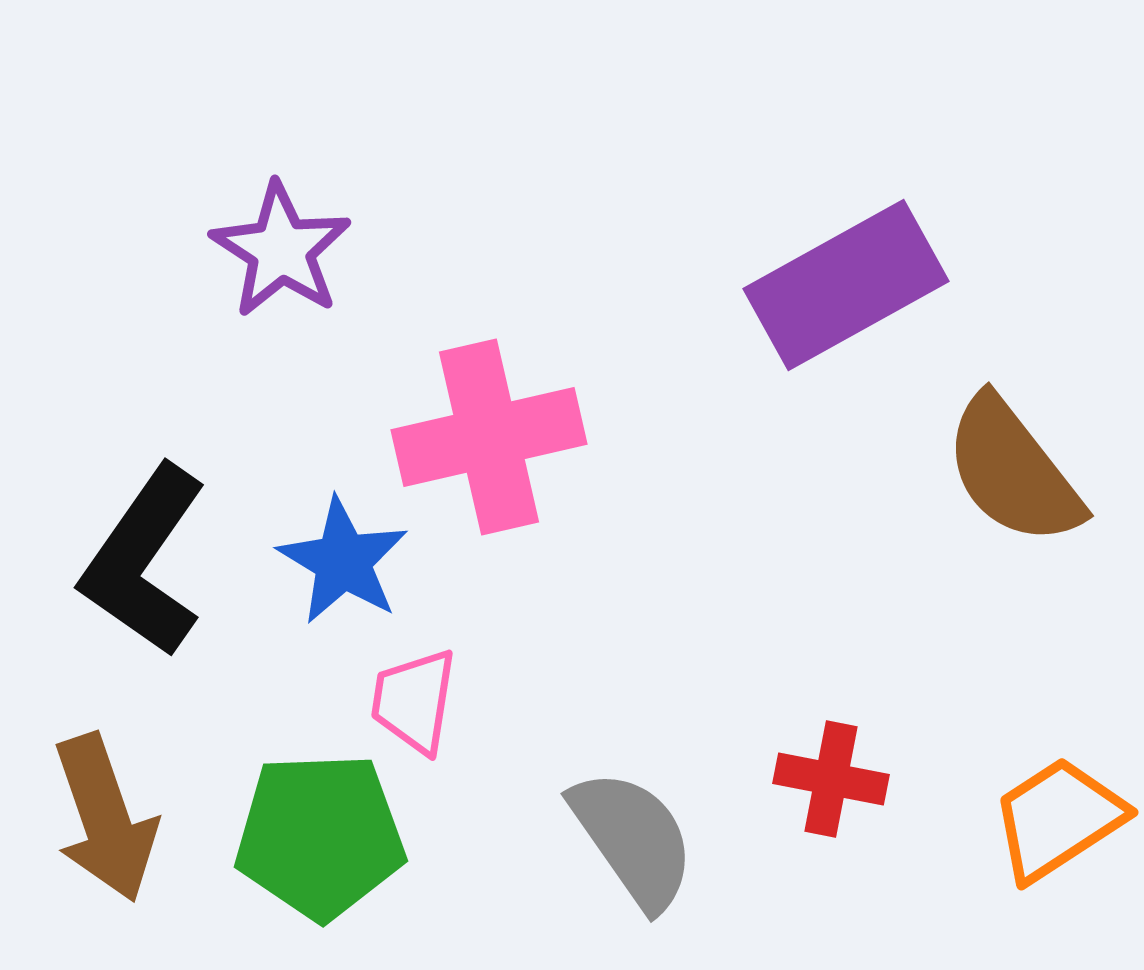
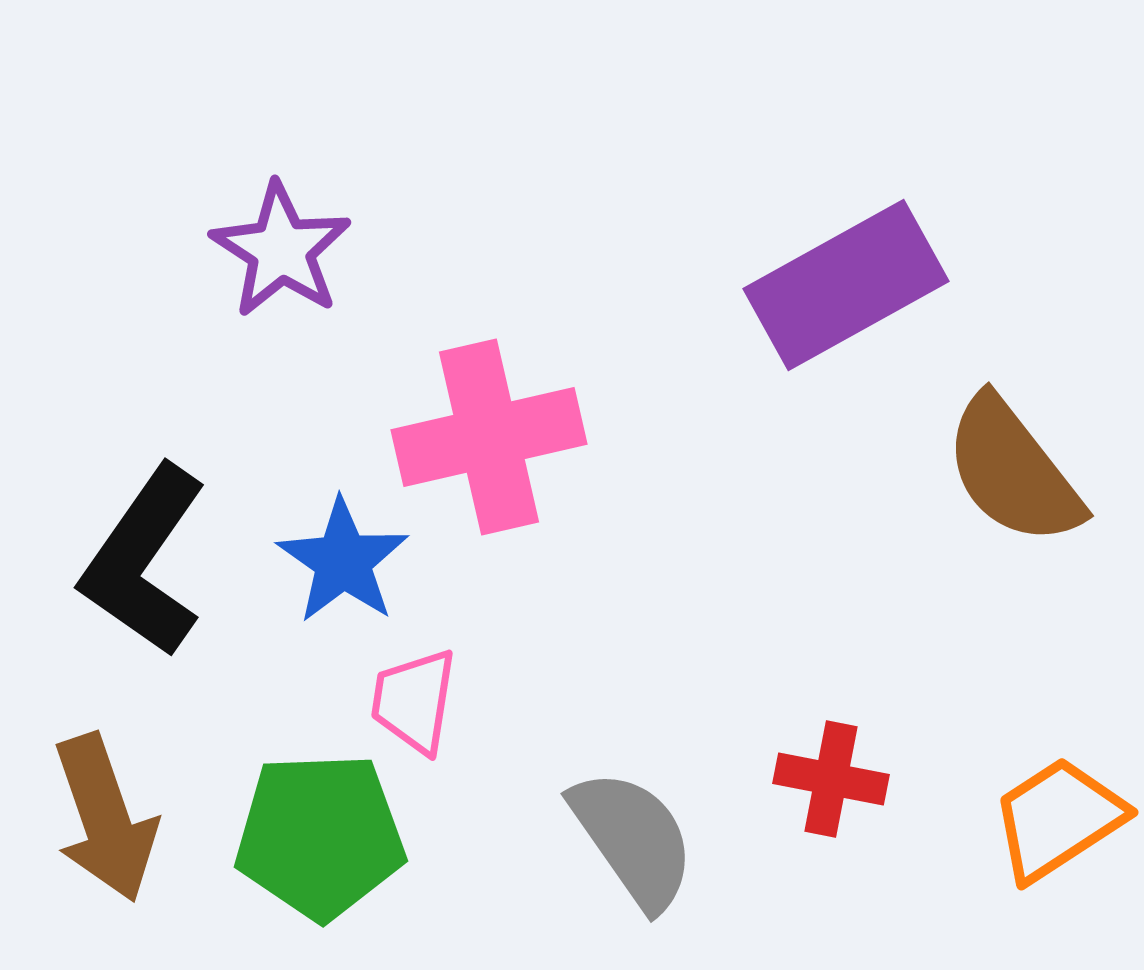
blue star: rotated 4 degrees clockwise
